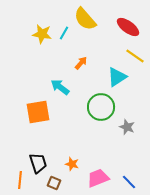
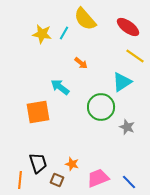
orange arrow: rotated 88 degrees clockwise
cyan triangle: moved 5 px right, 5 px down
brown square: moved 3 px right, 3 px up
